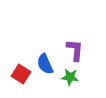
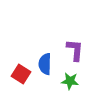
blue semicircle: rotated 25 degrees clockwise
green star: moved 4 px down
